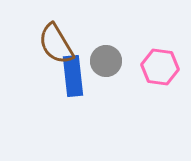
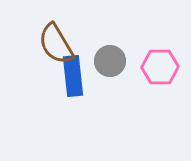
gray circle: moved 4 px right
pink hexagon: rotated 9 degrees counterclockwise
